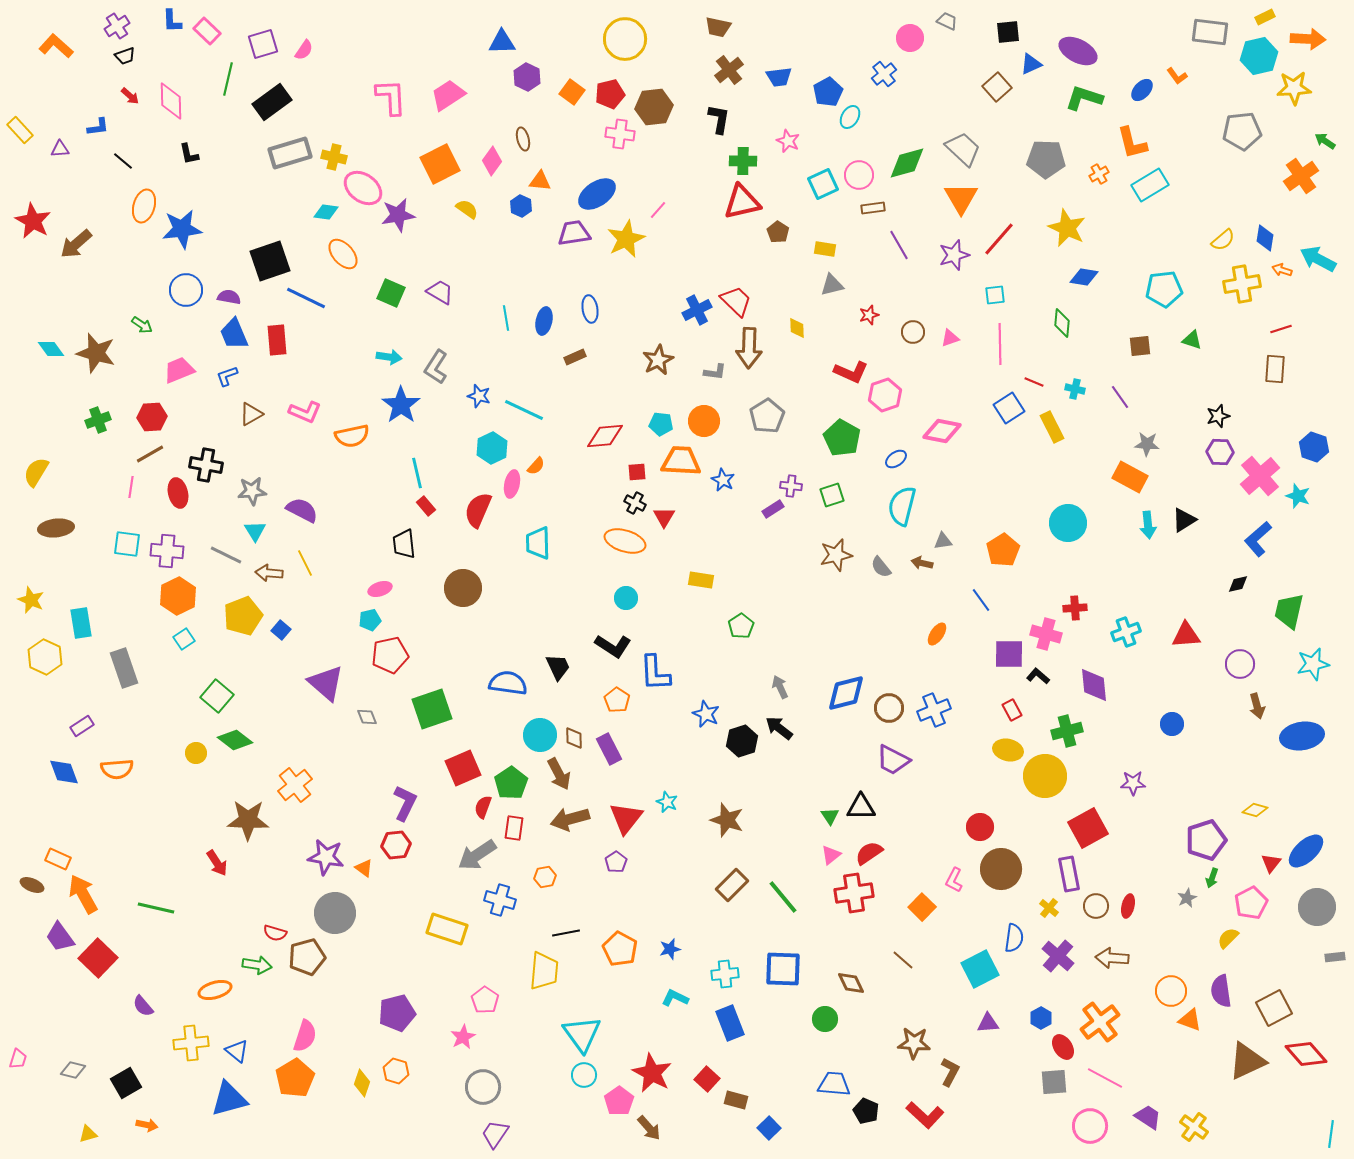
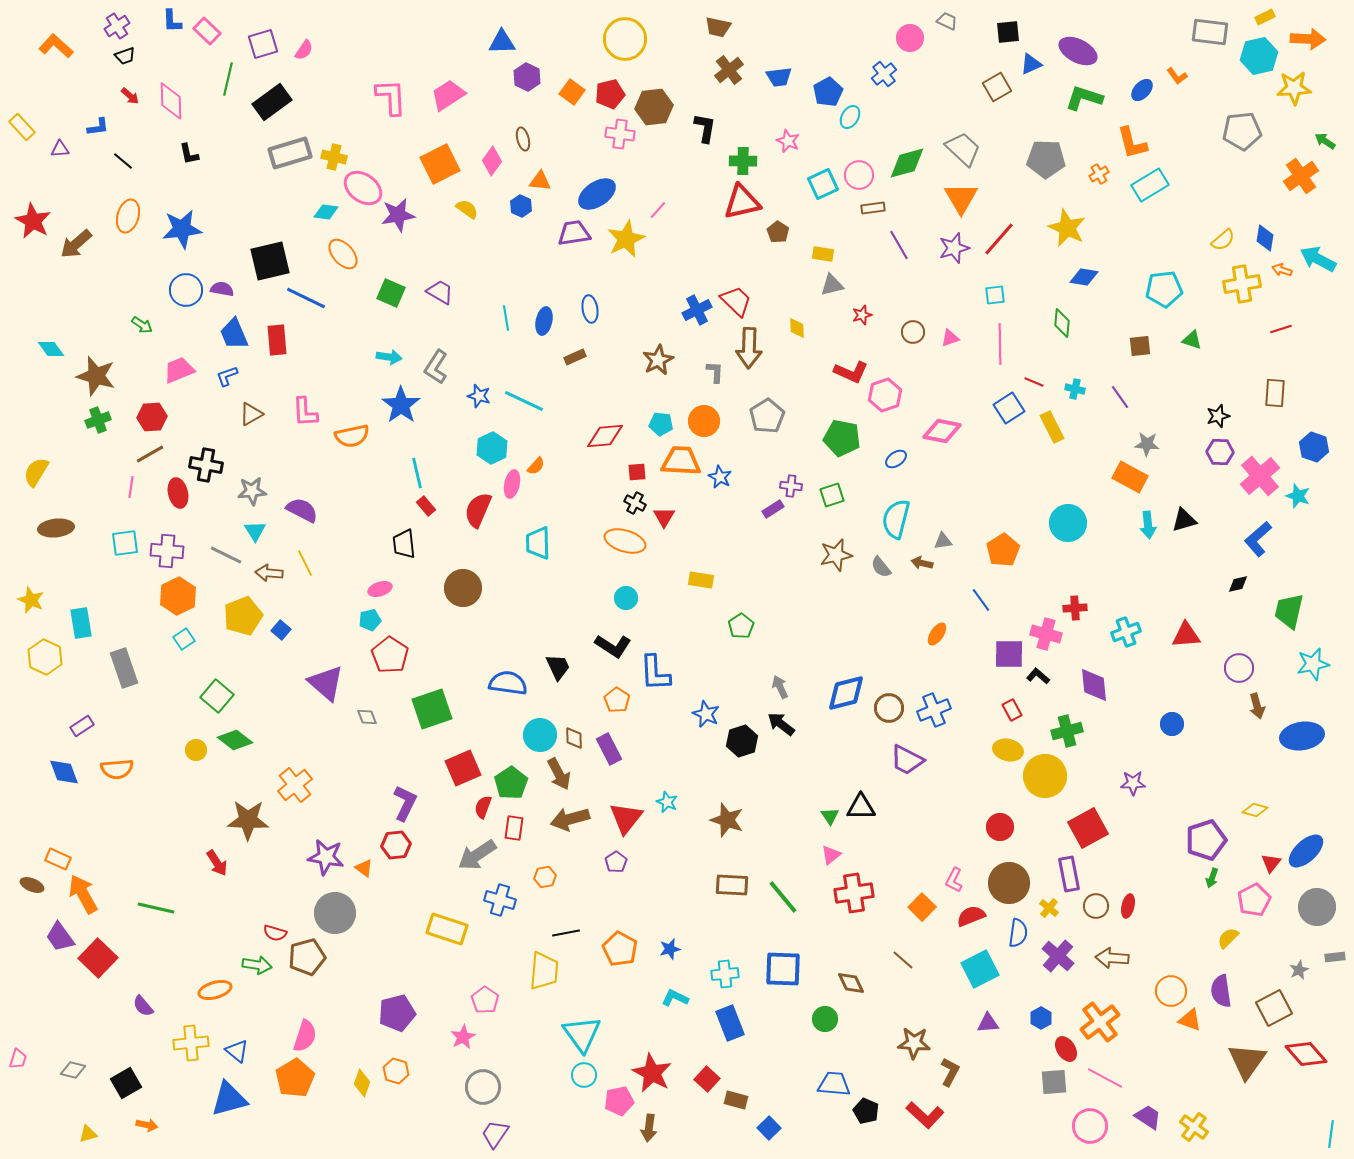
brown square at (997, 87): rotated 12 degrees clockwise
black L-shape at (719, 119): moved 14 px left, 9 px down
yellow rectangle at (20, 130): moved 2 px right, 3 px up
orange ellipse at (144, 206): moved 16 px left, 10 px down
yellow rectangle at (825, 249): moved 2 px left, 5 px down
purple star at (954, 255): moved 7 px up
black square at (270, 261): rotated 6 degrees clockwise
purple semicircle at (229, 297): moved 7 px left, 8 px up
red star at (869, 315): moved 7 px left
brown star at (96, 353): moved 23 px down
brown rectangle at (1275, 369): moved 24 px down
gray L-shape at (715, 372): rotated 95 degrees counterclockwise
cyan line at (524, 410): moved 9 px up
pink L-shape at (305, 412): rotated 64 degrees clockwise
green pentagon at (842, 438): rotated 18 degrees counterclockwise
blue star at (723, 480): moved 3 px left, 3 px up
cyan semicircle at (902, 506): moved 6 px left, 13 px down
black triangle at (1184, 520): rotated 16 degrees clockwise
cyan square at (127, 544): moved 2 px left, 1 px up; rotated 16 degrees counterclockwise
red pentagon at (390, 655): rotated 27 degrees counterclockwise
purple circle at (1240, 664): moved 1 px left, 4 px down
black arrow at (779, 728): moved 2 px right, 4 px up
yellow circle at (196, 753): moved 3 px up
purple trapezoid at (893, 760): moved 14 px right
red circle at (980, 827): moved 20 px right
red semicircle at (869, 853): moved 102 px right, 63 px down; rotated 12 degrees clockwise
brown circle at (1001, 869): moved 8 px right, 14 px down
brown rectangle at (732, 885): rotated 48 degrees clockwise
gray star at (1187, 898): moved 112 px right, 72 px down
pink pentagon at (1251, 903): moved 3 px right, 3 px up
blue semicircle at (1014, 938): moved 4 px right, 5 px up
red ellipse at (1063, 1047): moved 3 px right, 2 px down
brown triangle at (1247, 1061): rotated 30 degrees counterclockwise
pink pentagon at (619, 1101): rotated 24 degrees clockwise
brown arrow at (649, 1128): rotated 48 degrees clockwise
